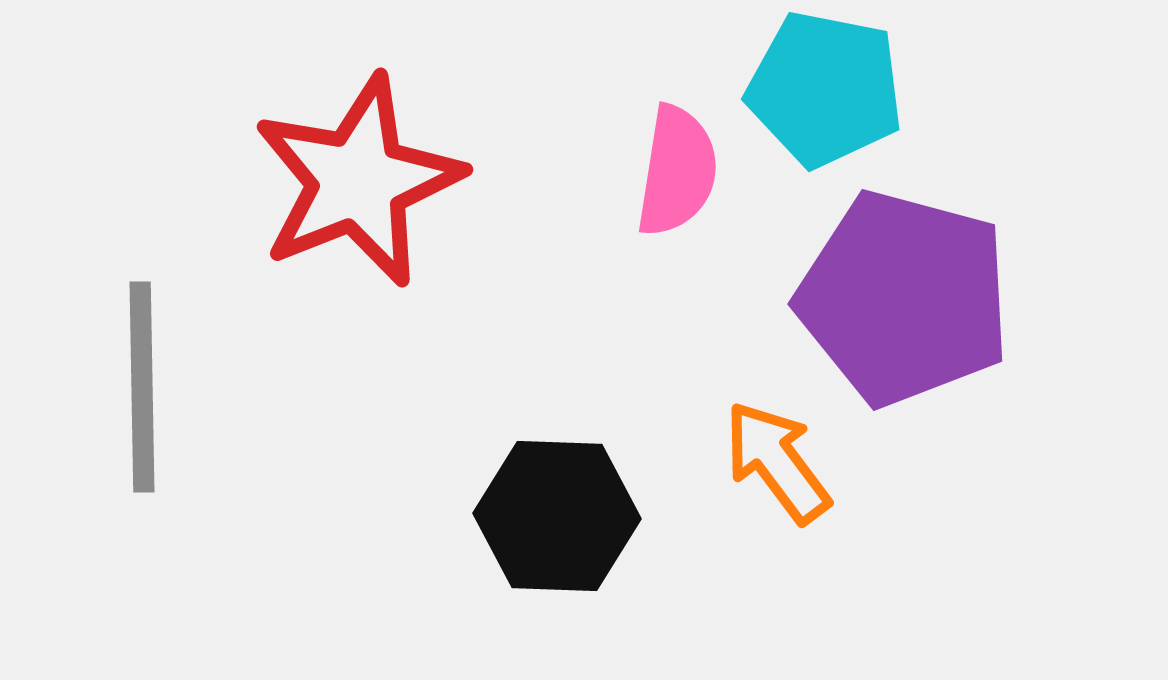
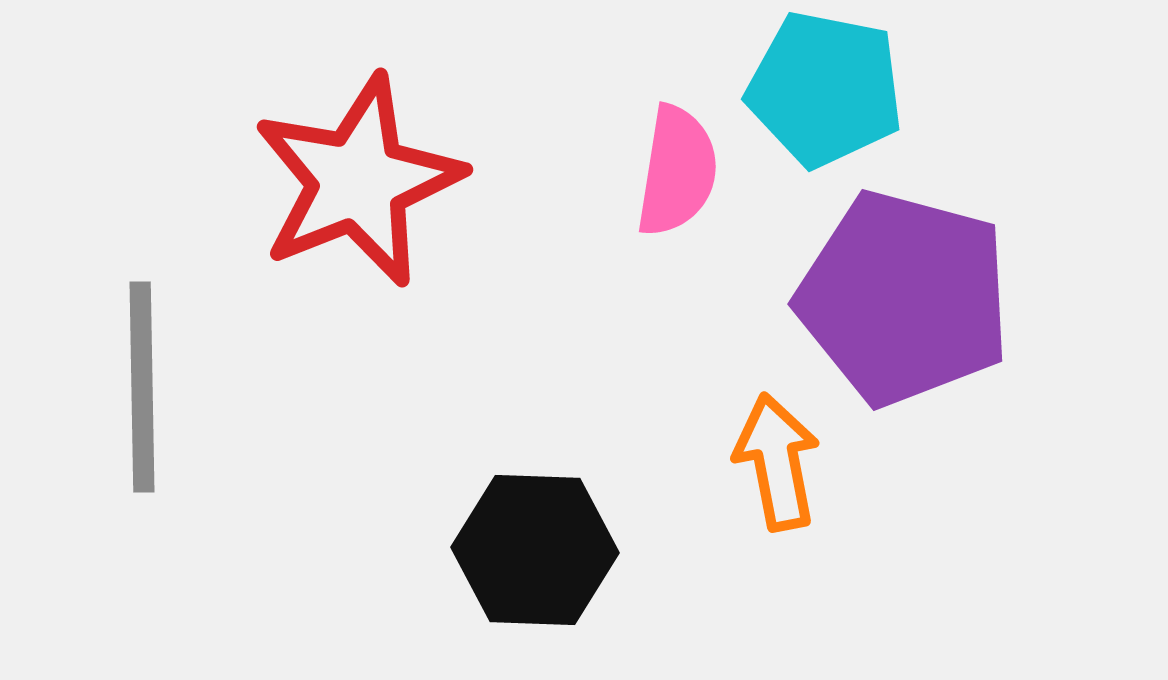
orange arrow: rotated 26 degrees clockwise
black hexagon: moved 22 px left, 34 px down
